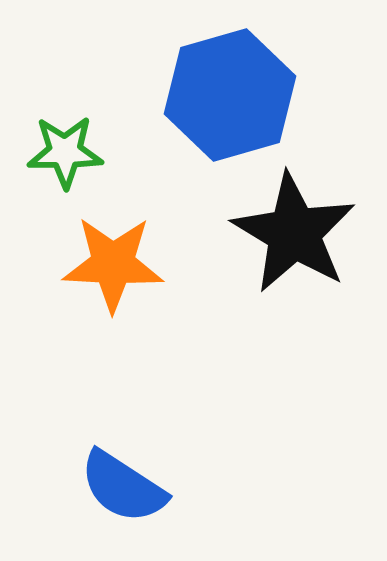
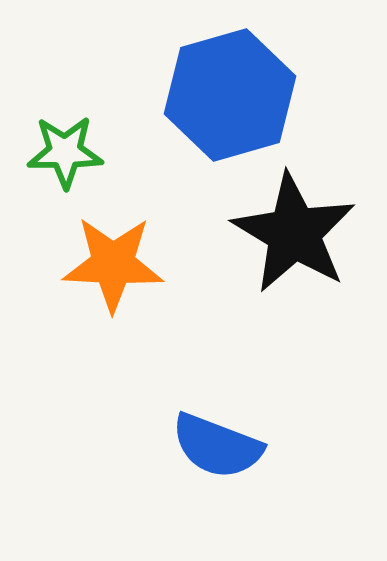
blue semicircle: moved 94 px right, 41 px up; rotated 12 degrees counterclockwise
